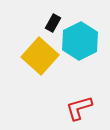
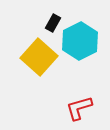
yellow square: moved 1 px left, 1 px down
